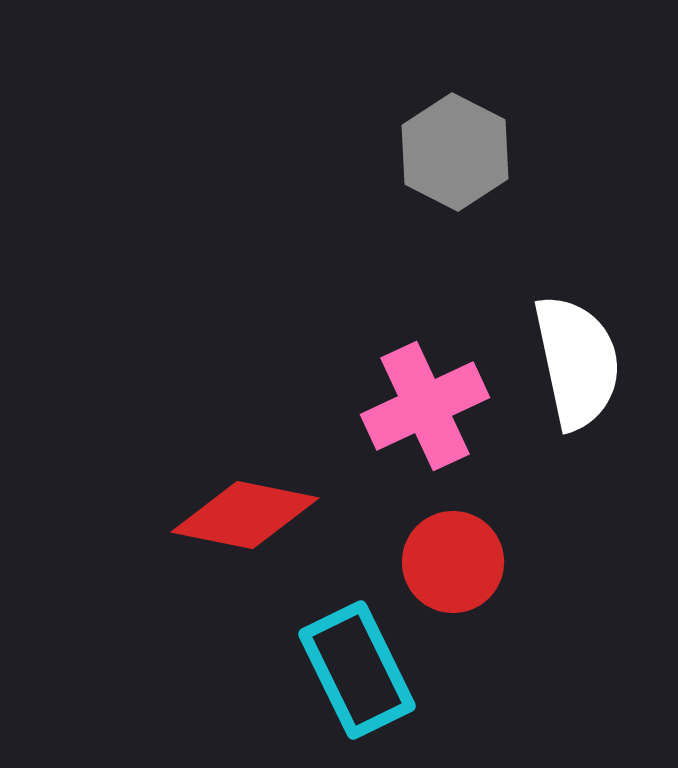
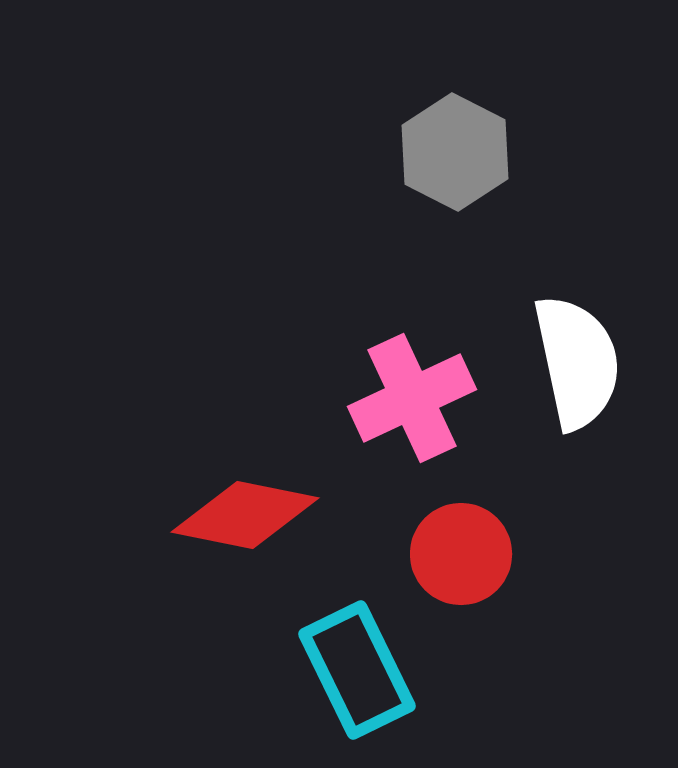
pink cross: moved 13 px left, 8 px up
red circle: moved 8 px right, 8 px up
